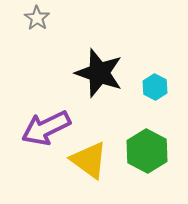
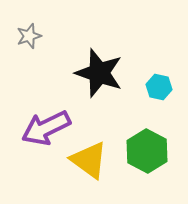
gray star: moved 8 px left, 18 px down; rotated 20 degrees clockwise
cyan hexagon: moved 4 px right; rotated 15 degrees counterclockwise
